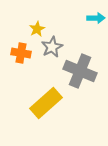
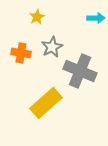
yellow star: moved 12 px up
